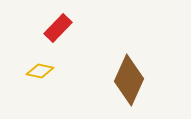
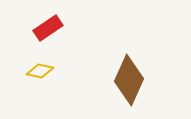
red rectangle: moved 10 px left; rotated 12 degrees clockwise
